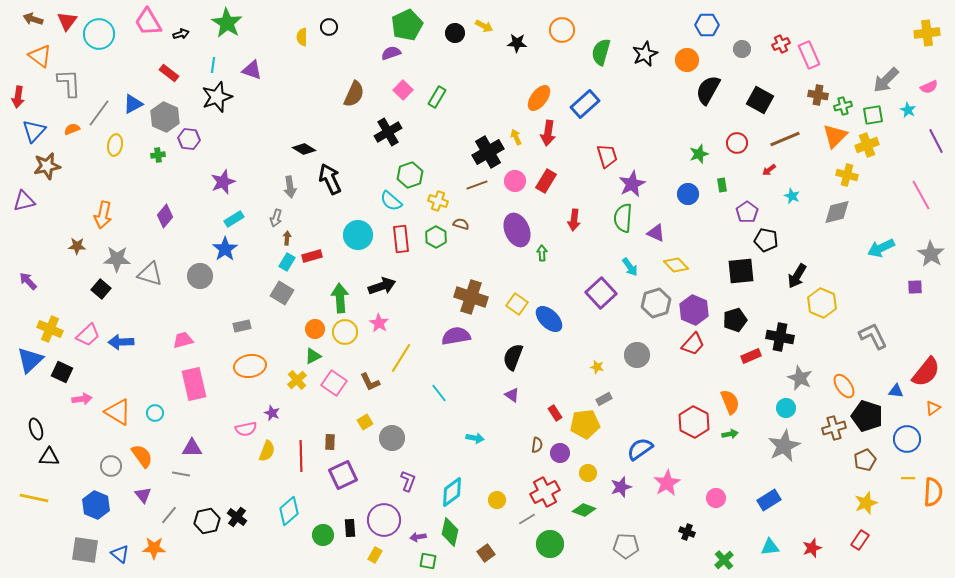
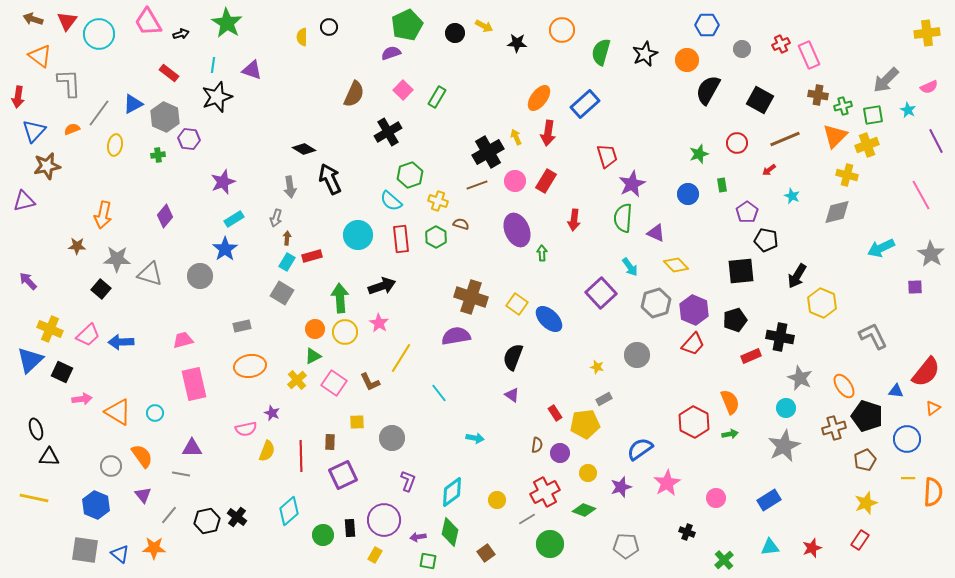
yellow square at (365, 422): moved 8 px left; rotated 28 degrees clockwise
